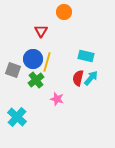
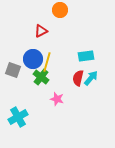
orange circle: moved 4 px left, 2 px up
red triangle: rotated 32 degrees clockwise
cyan rectangle: rotated 21 degrees counterclockwise
green cross: moved 5 px right, 3 px up; rotated 14 degrees counterclockwise
cyan cross: moved 1 px right; rotated 18 degrees clockwise
